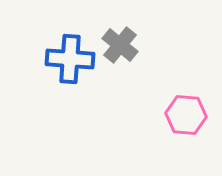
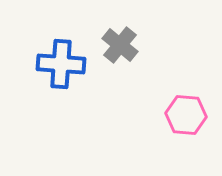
blue cross: moved 9 px left, 5 px down
